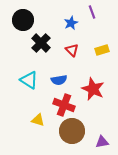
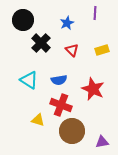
purple line: moved 3 px right, 1 px down; rotated 24 degrees clockwise
blue star: moved 4 px left
red cross: moved 3 px left
